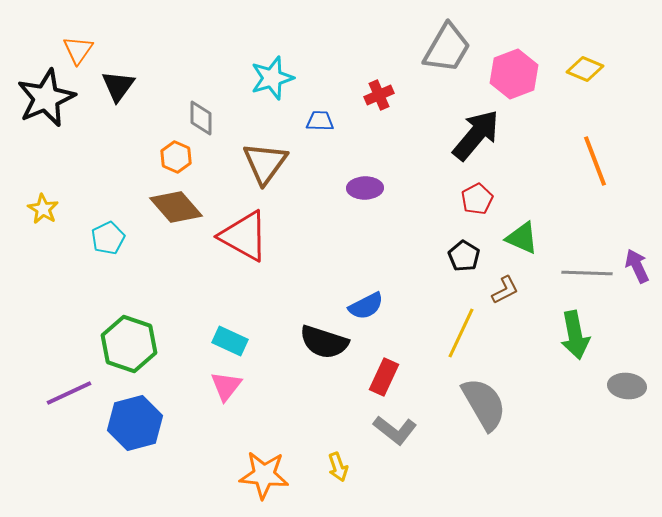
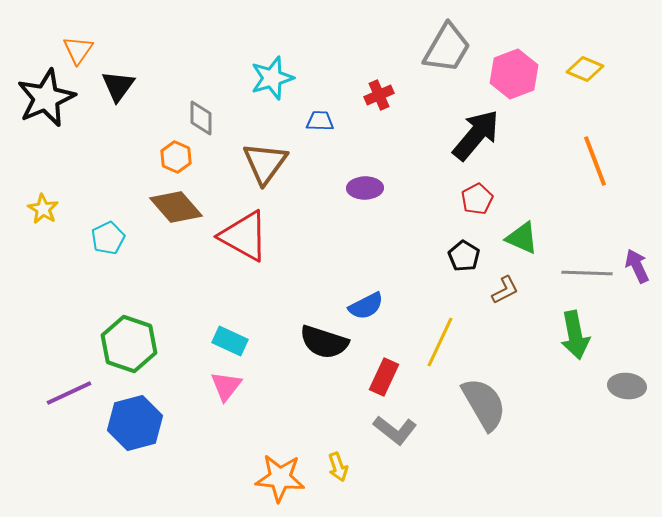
yellow line: moved 21 px left, 9 px down
orange star: moved 16 px right, 3 px down
